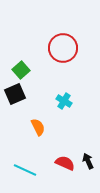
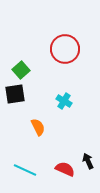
red circle: moved 2 px right, 1 px down
black square: rotated 15 degrees clockwise
red semicircle: moved 6 px down
